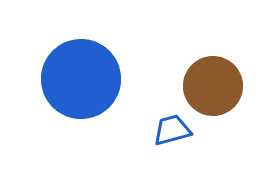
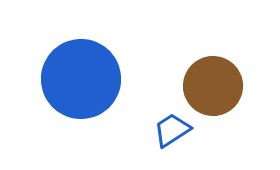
blue trapezoid: rotated 18 degrees counterclockwise
